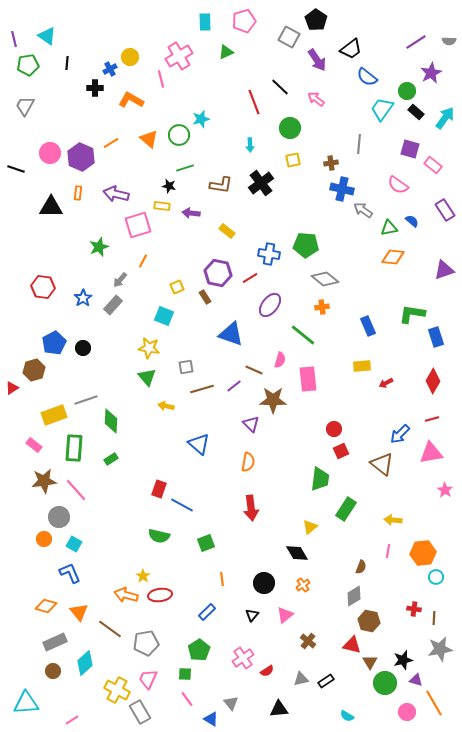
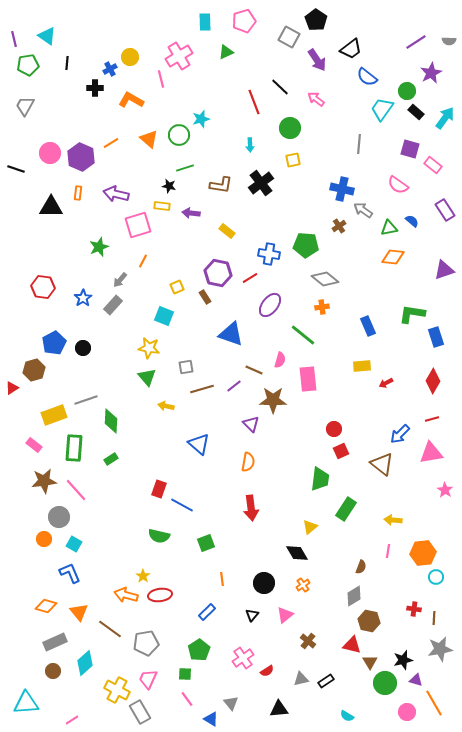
brown cross at (331, 163): moved 8 px right, 63 px down; rotated 24 degrees counterclockwise
